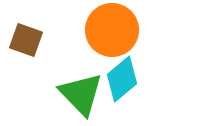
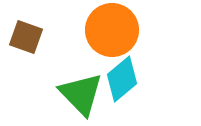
brown square: moved 3 px up
